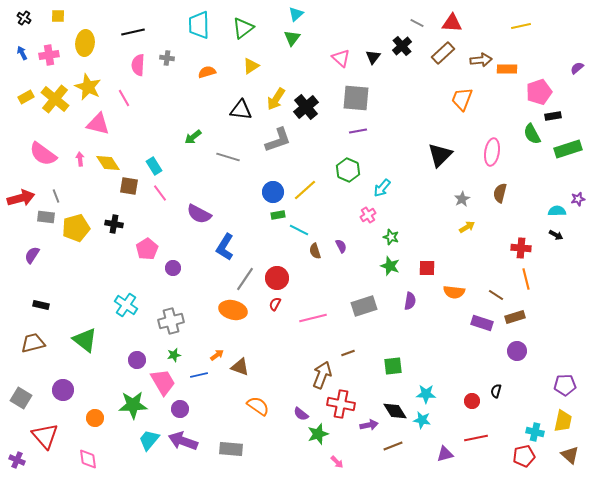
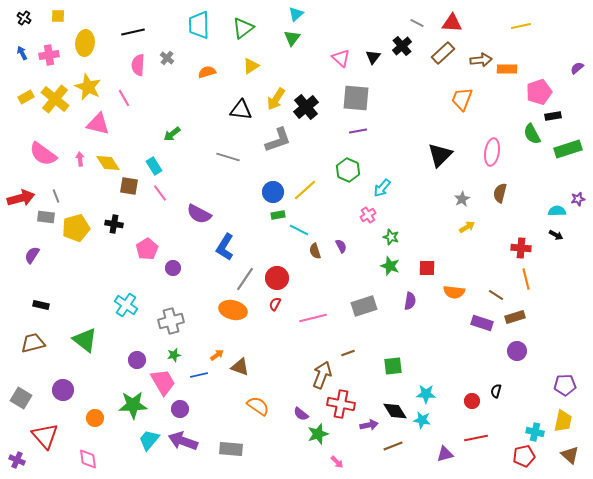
gray cross at (167, 58): rotated 32 degrees clockwise
green arrow at (193, 137): moved 21 px left, 3 px up
